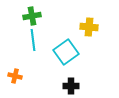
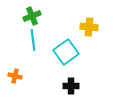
green cross: rotated 12 degrees counterclockwise
